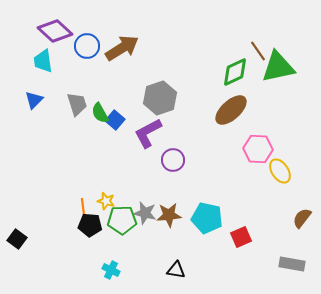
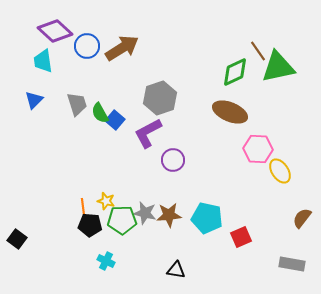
brown ellipse: moved 1 px left, 2 px down; rotated 64 degrees clockwise
cyan cross: moved 5 px left, 9 px up
